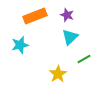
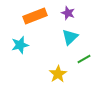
purple star: moved 1 px right, 2 px up
